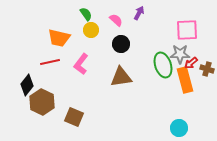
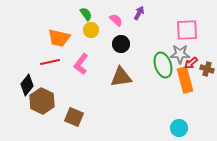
brown hexagon: moved 1 px up
